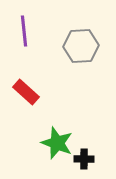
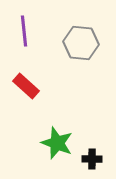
gray hexagon: moved 3 px up; rotated 8 degrees clockwise
red rectangle: moved 6 px up
black cross: moved 8 px right
